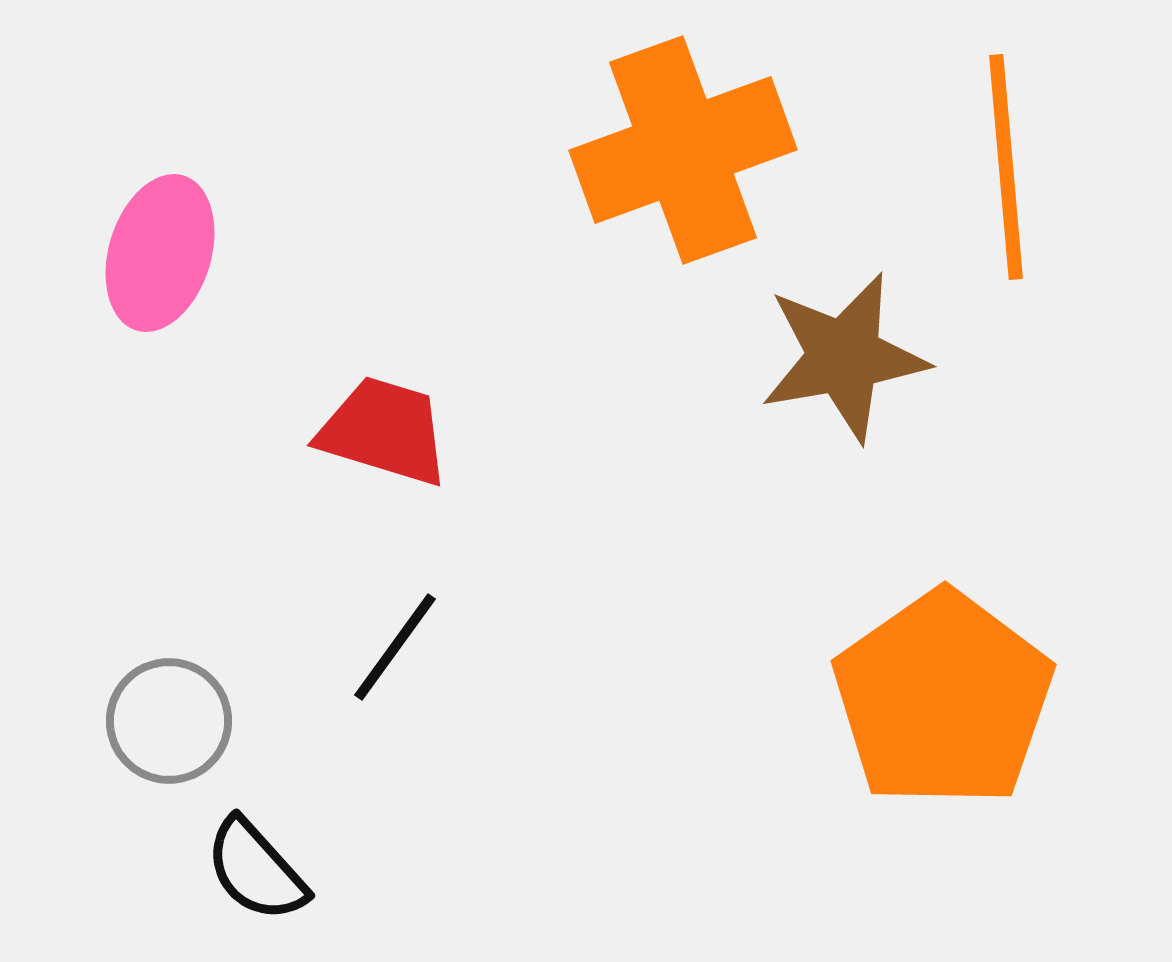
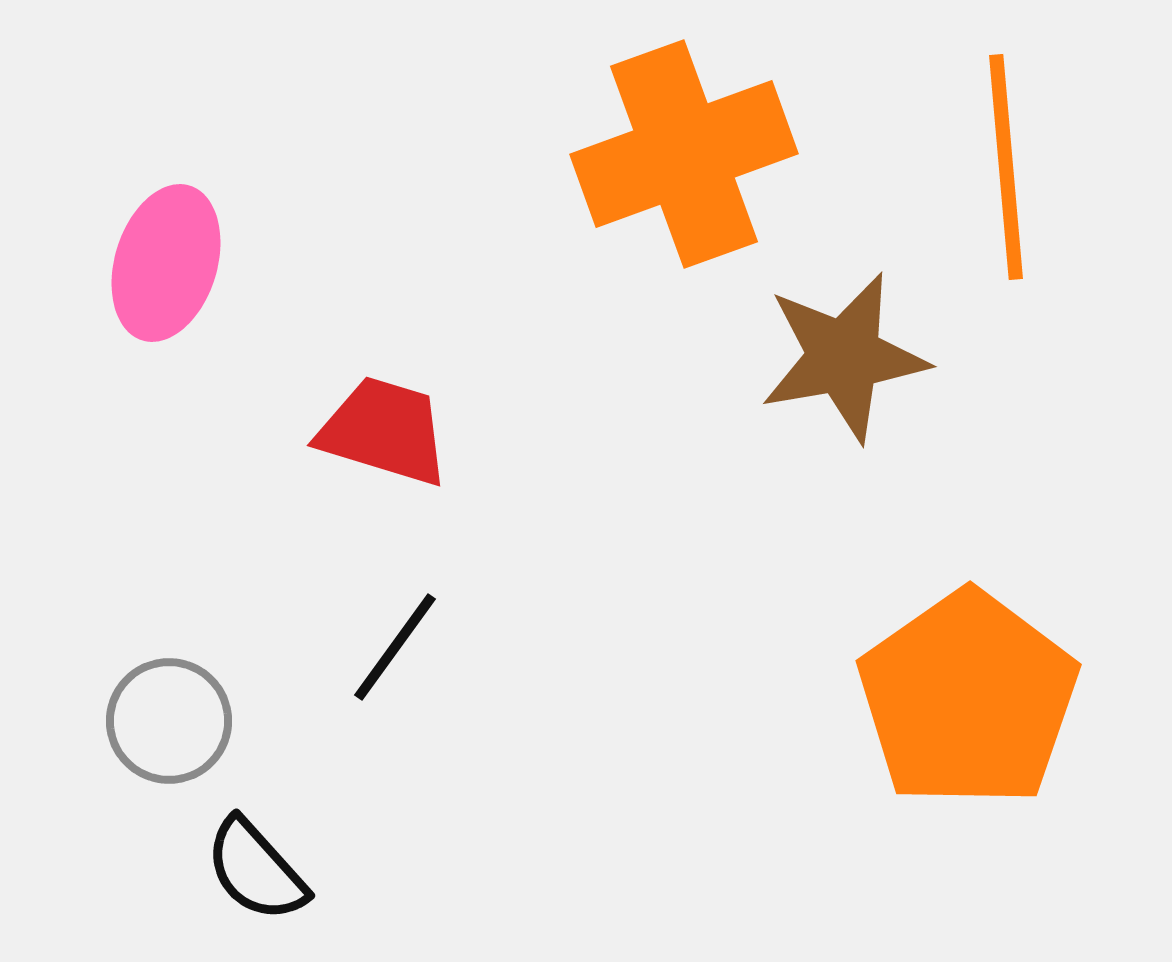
orange cross: moved 1 px right, 4 px down
pink ellipse: moved 6 px right, 10 px down
orange pentagon: moved 25 px right
